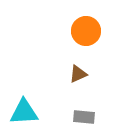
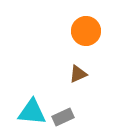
cyan triangle: moved 8 px right; rotated 8 degrees clockwise
gray rectangle: moved 21 px left; rotated 30 degrees counterclockwise
